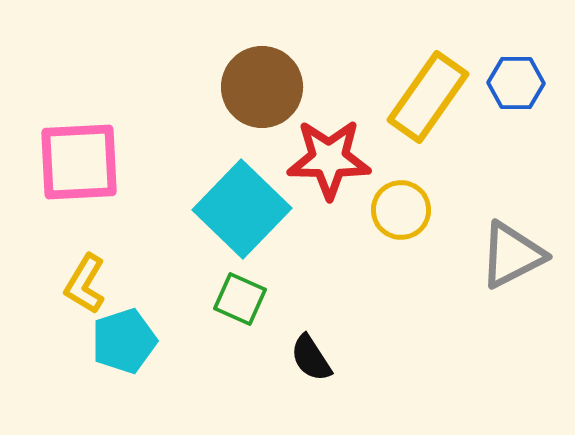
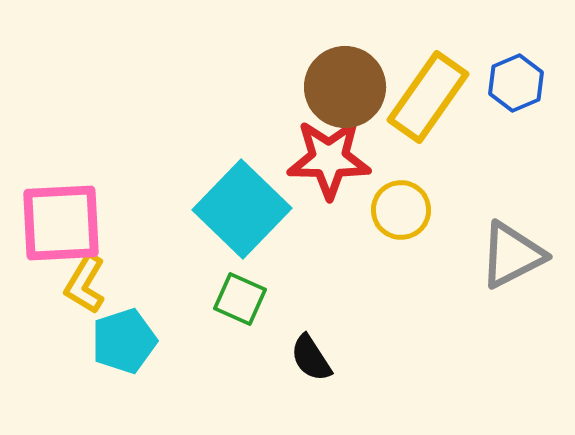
blue hexagon: rotated 24 degrees counterclockwise
brown circle: moved 83 px right
pink square: moved 18 px left, 61 px down
